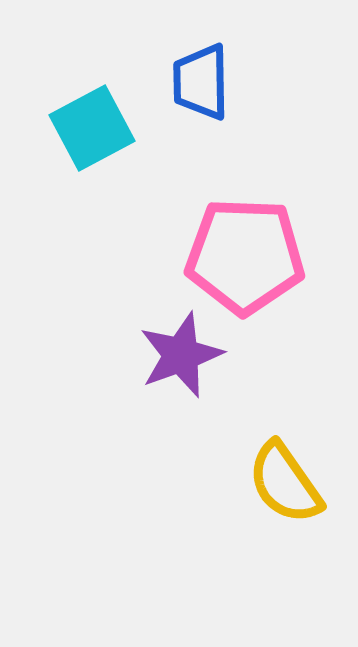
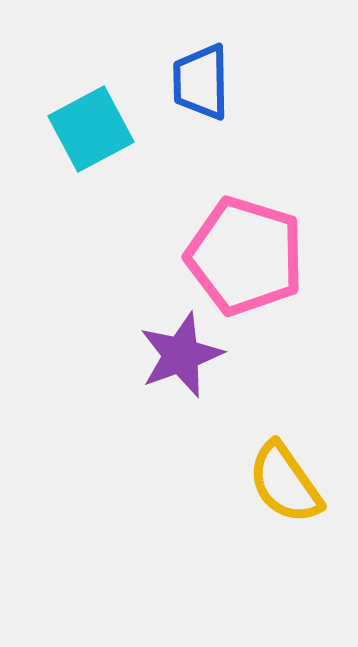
cyan square: moved 1 px left, 1 px down
pink pentagon: rotated 15 degrees clockwise
